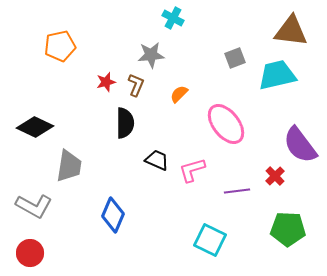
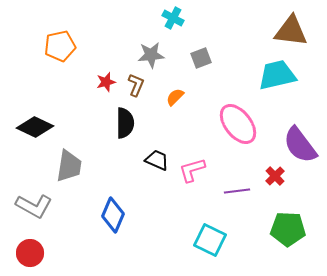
gray square: moved 34 px left
orange semicircle: moved 4 px left, 3 px down
pink ellipse: moved 12 px right
